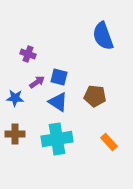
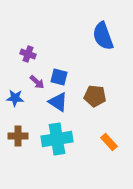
purple arrow: rotated 77 degrees clockwise
brown cross: moved 3 px right, 2 px down
